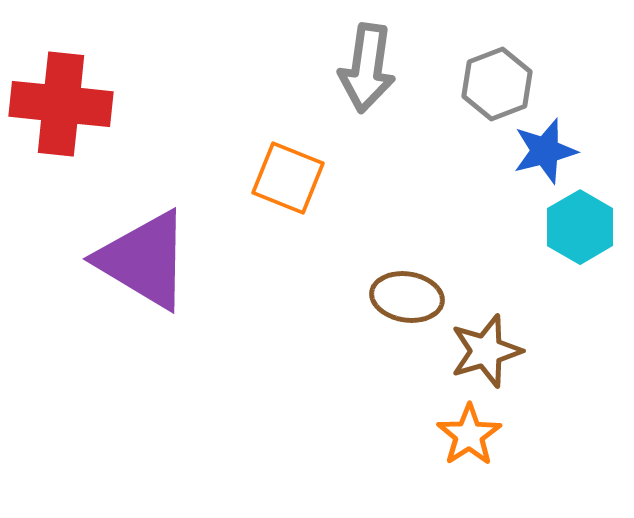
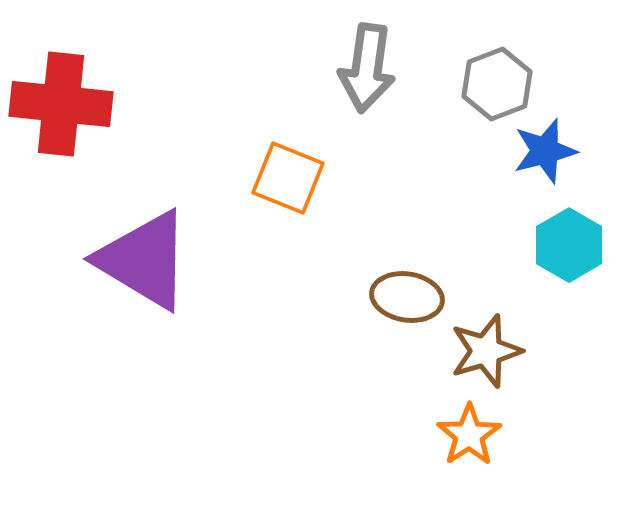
cyan hexagon: moved 11 px left, 18 px down
